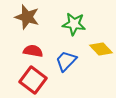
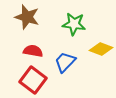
yellow diamond: rotated 25 degrees counterclockwise
blue trapezoid: moved 1 px left, 1 px down
